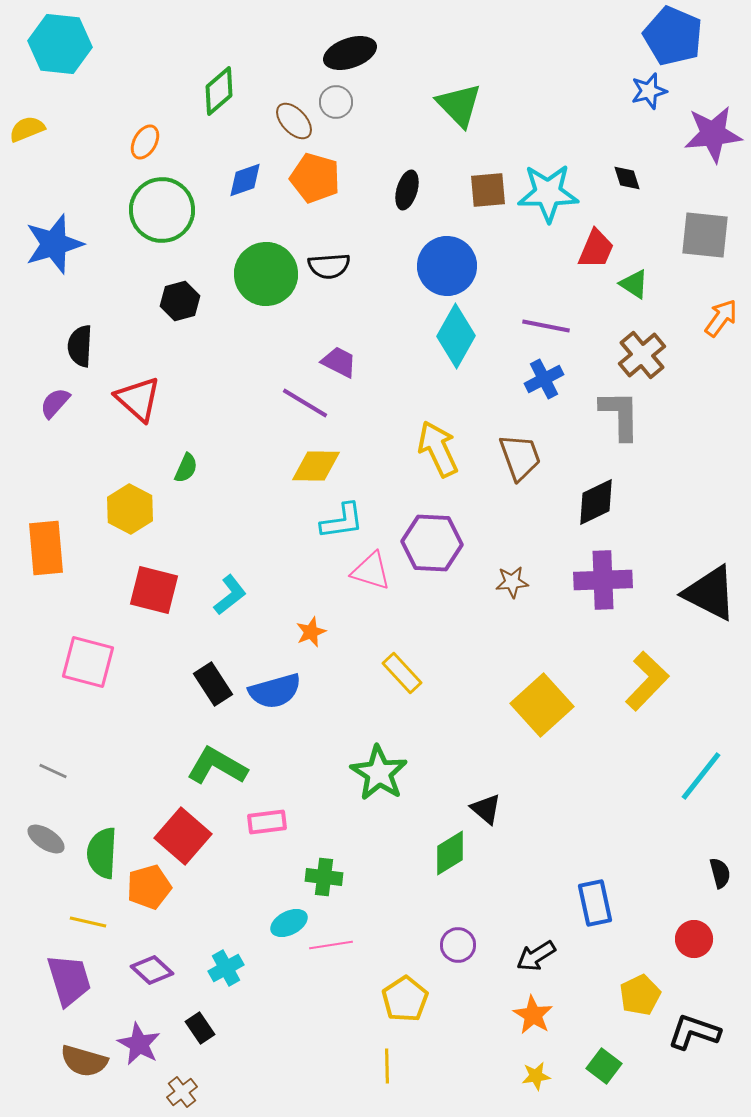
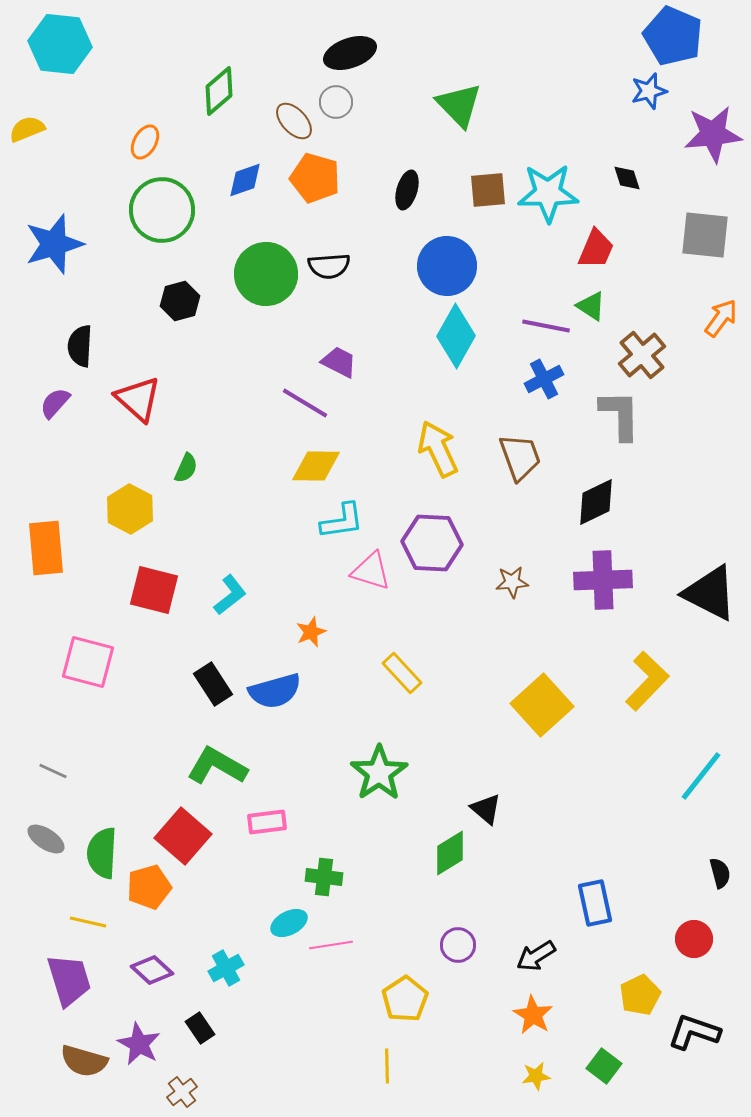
green triangle at (634, 284): moved 43 px left, 22 px down
green star at (379, 773): rotated 6 degrees clockwise
